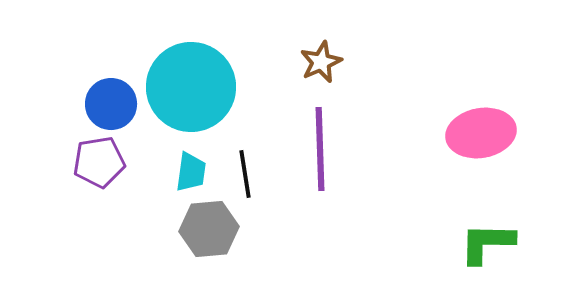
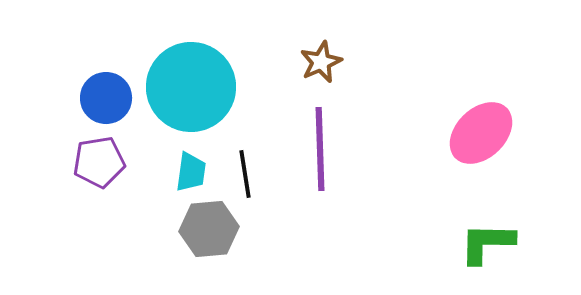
blue circle: moved 5 px left, 6 px up
pink ellipse: rotated 34 degrees counterclockwise
